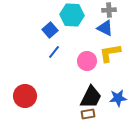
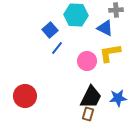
gray cross: moved 7 px right
cyan hexagon: moved 4 px right
blue line: moved 3 px right, 4 px up
brown rectangle: rotated 64 degrees counterclockwise
